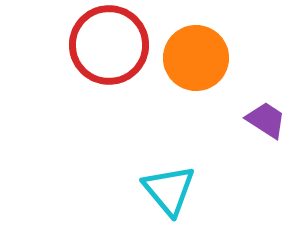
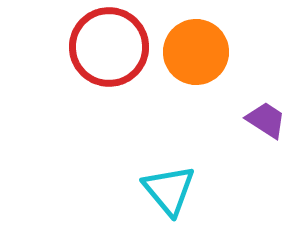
red circle: moved 2 px down
orange circle: moved 6 px up
